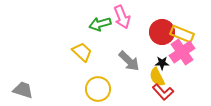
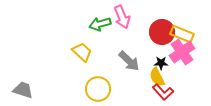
black star: moved 1 px left
